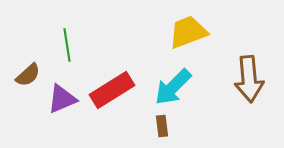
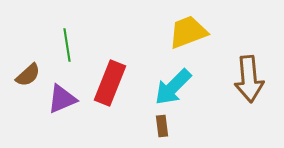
red rectangle: moved 2 px left, 7 px up; rotated 36 degrees counterclockwise
